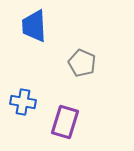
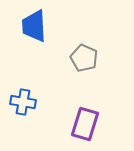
gray pentagon: moved 2 px right, 5 px up
purple rectangle: moved 20 px right, 2 px down
